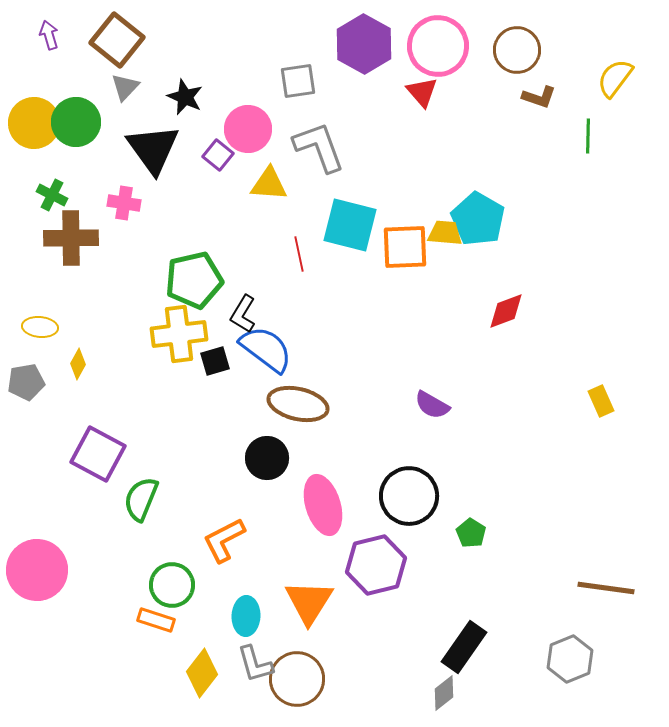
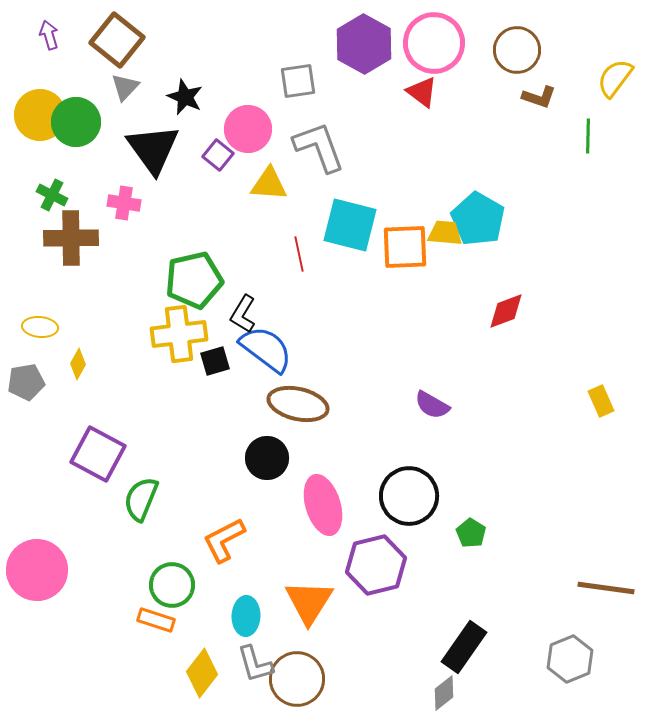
pink circle at (438, 46): moved 4 px left, 3 px up
red triangle at (422, 92): rotated 12 degrees counterclockwise
yellow circle at (34, 123): moved 6 px right, 8 px up
